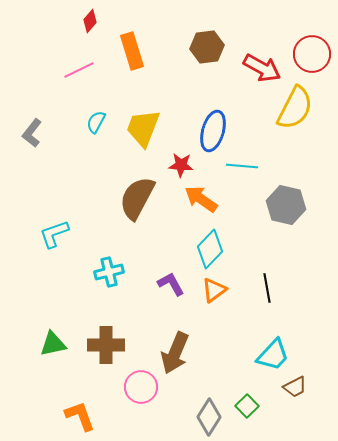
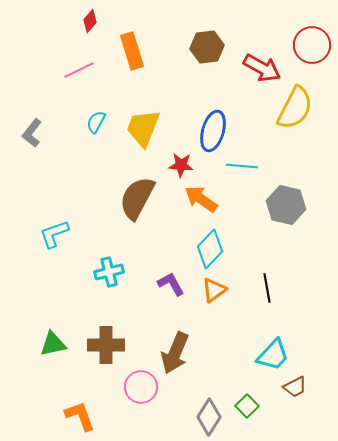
red circle: moved 9 px up
